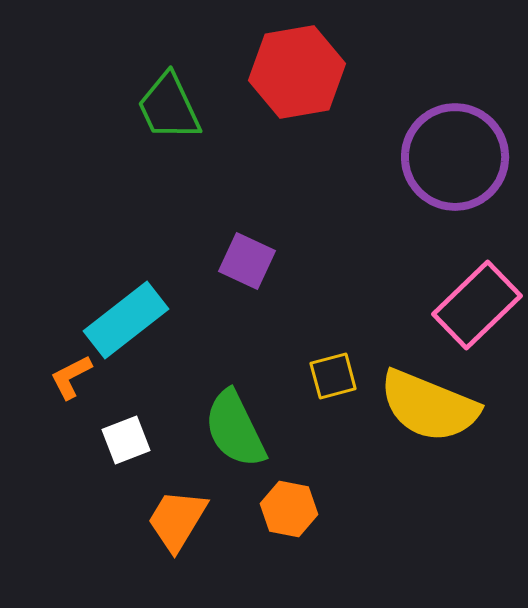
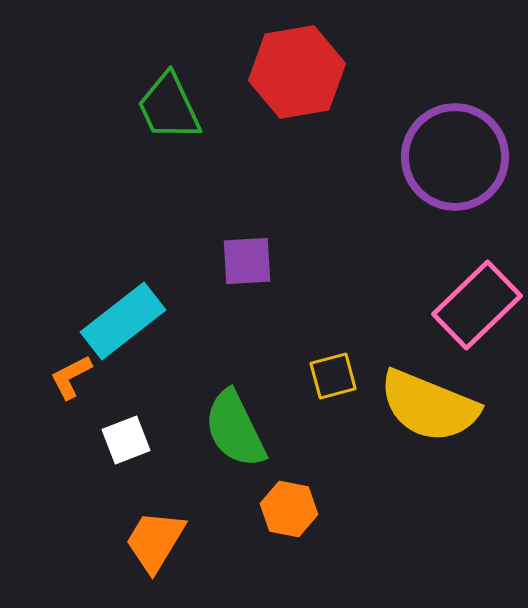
purple square: rotated 28 degrees counterclockwise
cyan rectangle: moved 3 px left, 1 px down
orange trapezoid: moved 22 px left, 21 px down
